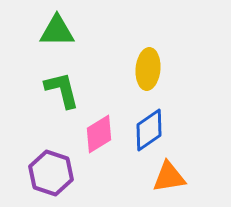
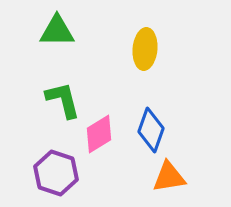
yellow ellipse: moved 3 px left, 20 px up
green L-shape: moved 1 px right, 10 px down
blue diamond: moved 2 px right; rotated 36 degrees counterclockwise
purple hexagon: moved 5 px right
